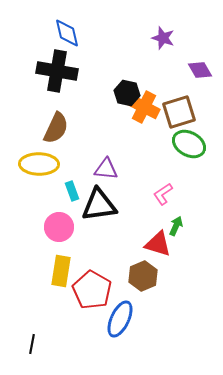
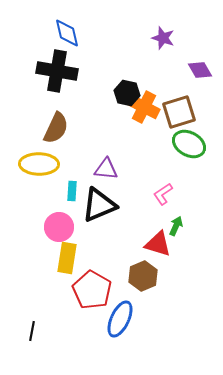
cyan rectangle: rotated 24 degrees clockwise
black triangle: rotated 15 degrees counterclockwise
yellow rectangle: moved 6 px right, 13 px up
black line: moved 13 px up
